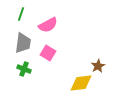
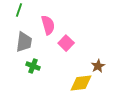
green line: moved 2 px left, 4 px up
pink semicircle: rotated 78 degrees counterclockwise
gray trapezoid: moved 1 px right, 1 px up
pink square: moved 18 px right, 10 px up; rotated 14 degrees clockwise
green cross: moved 9 px right, 3 px up
